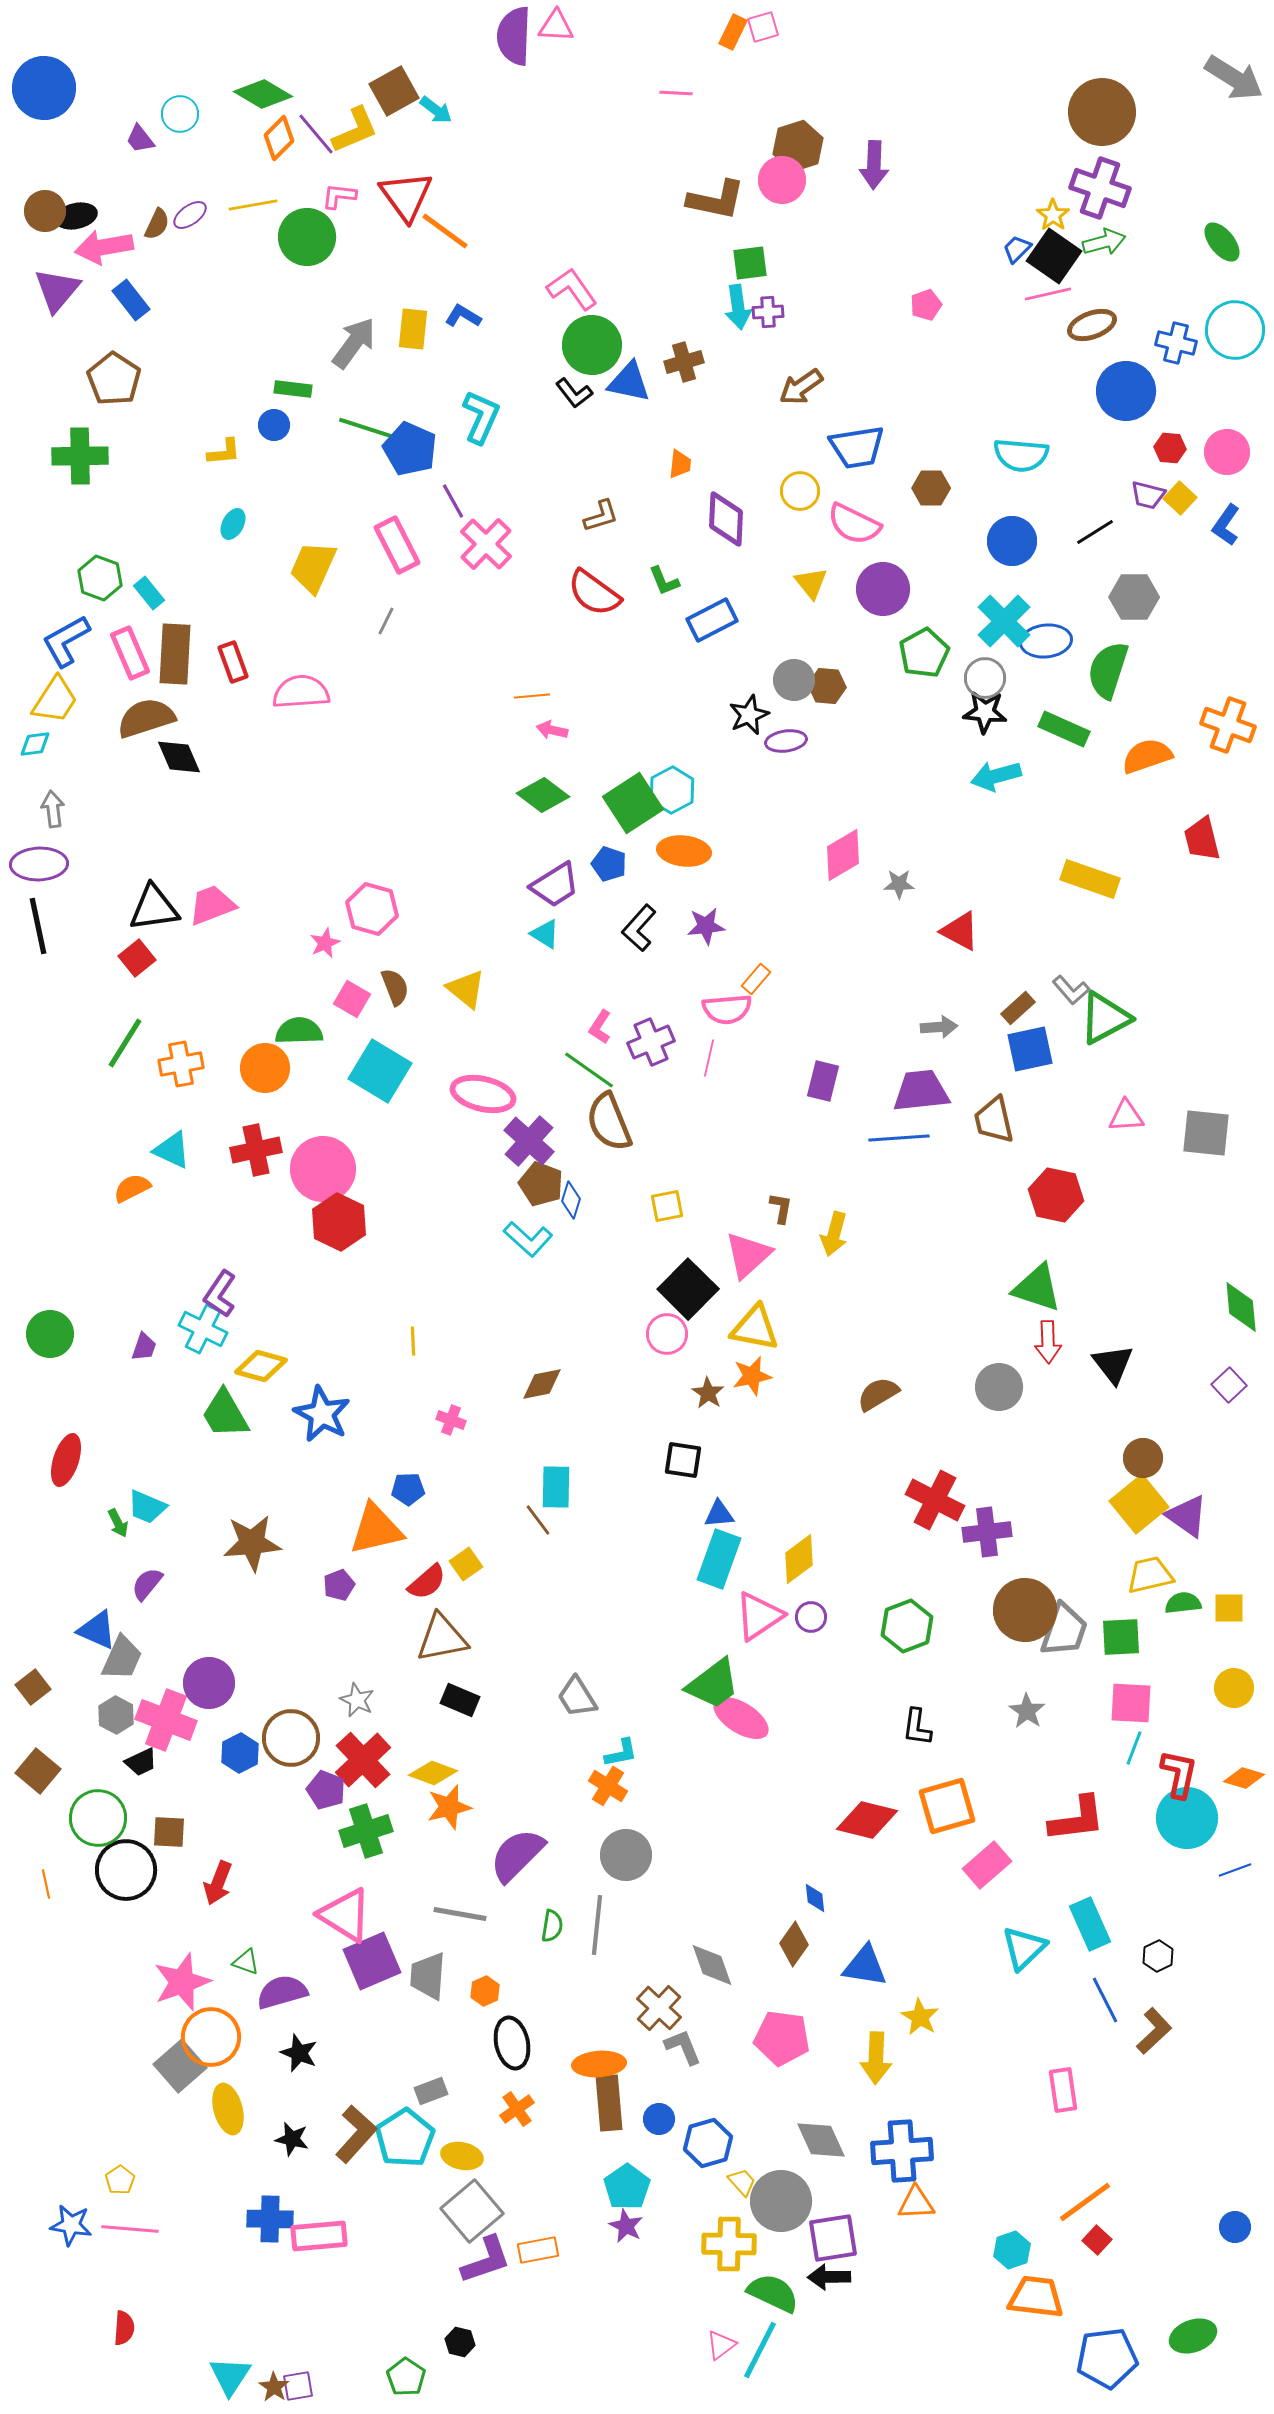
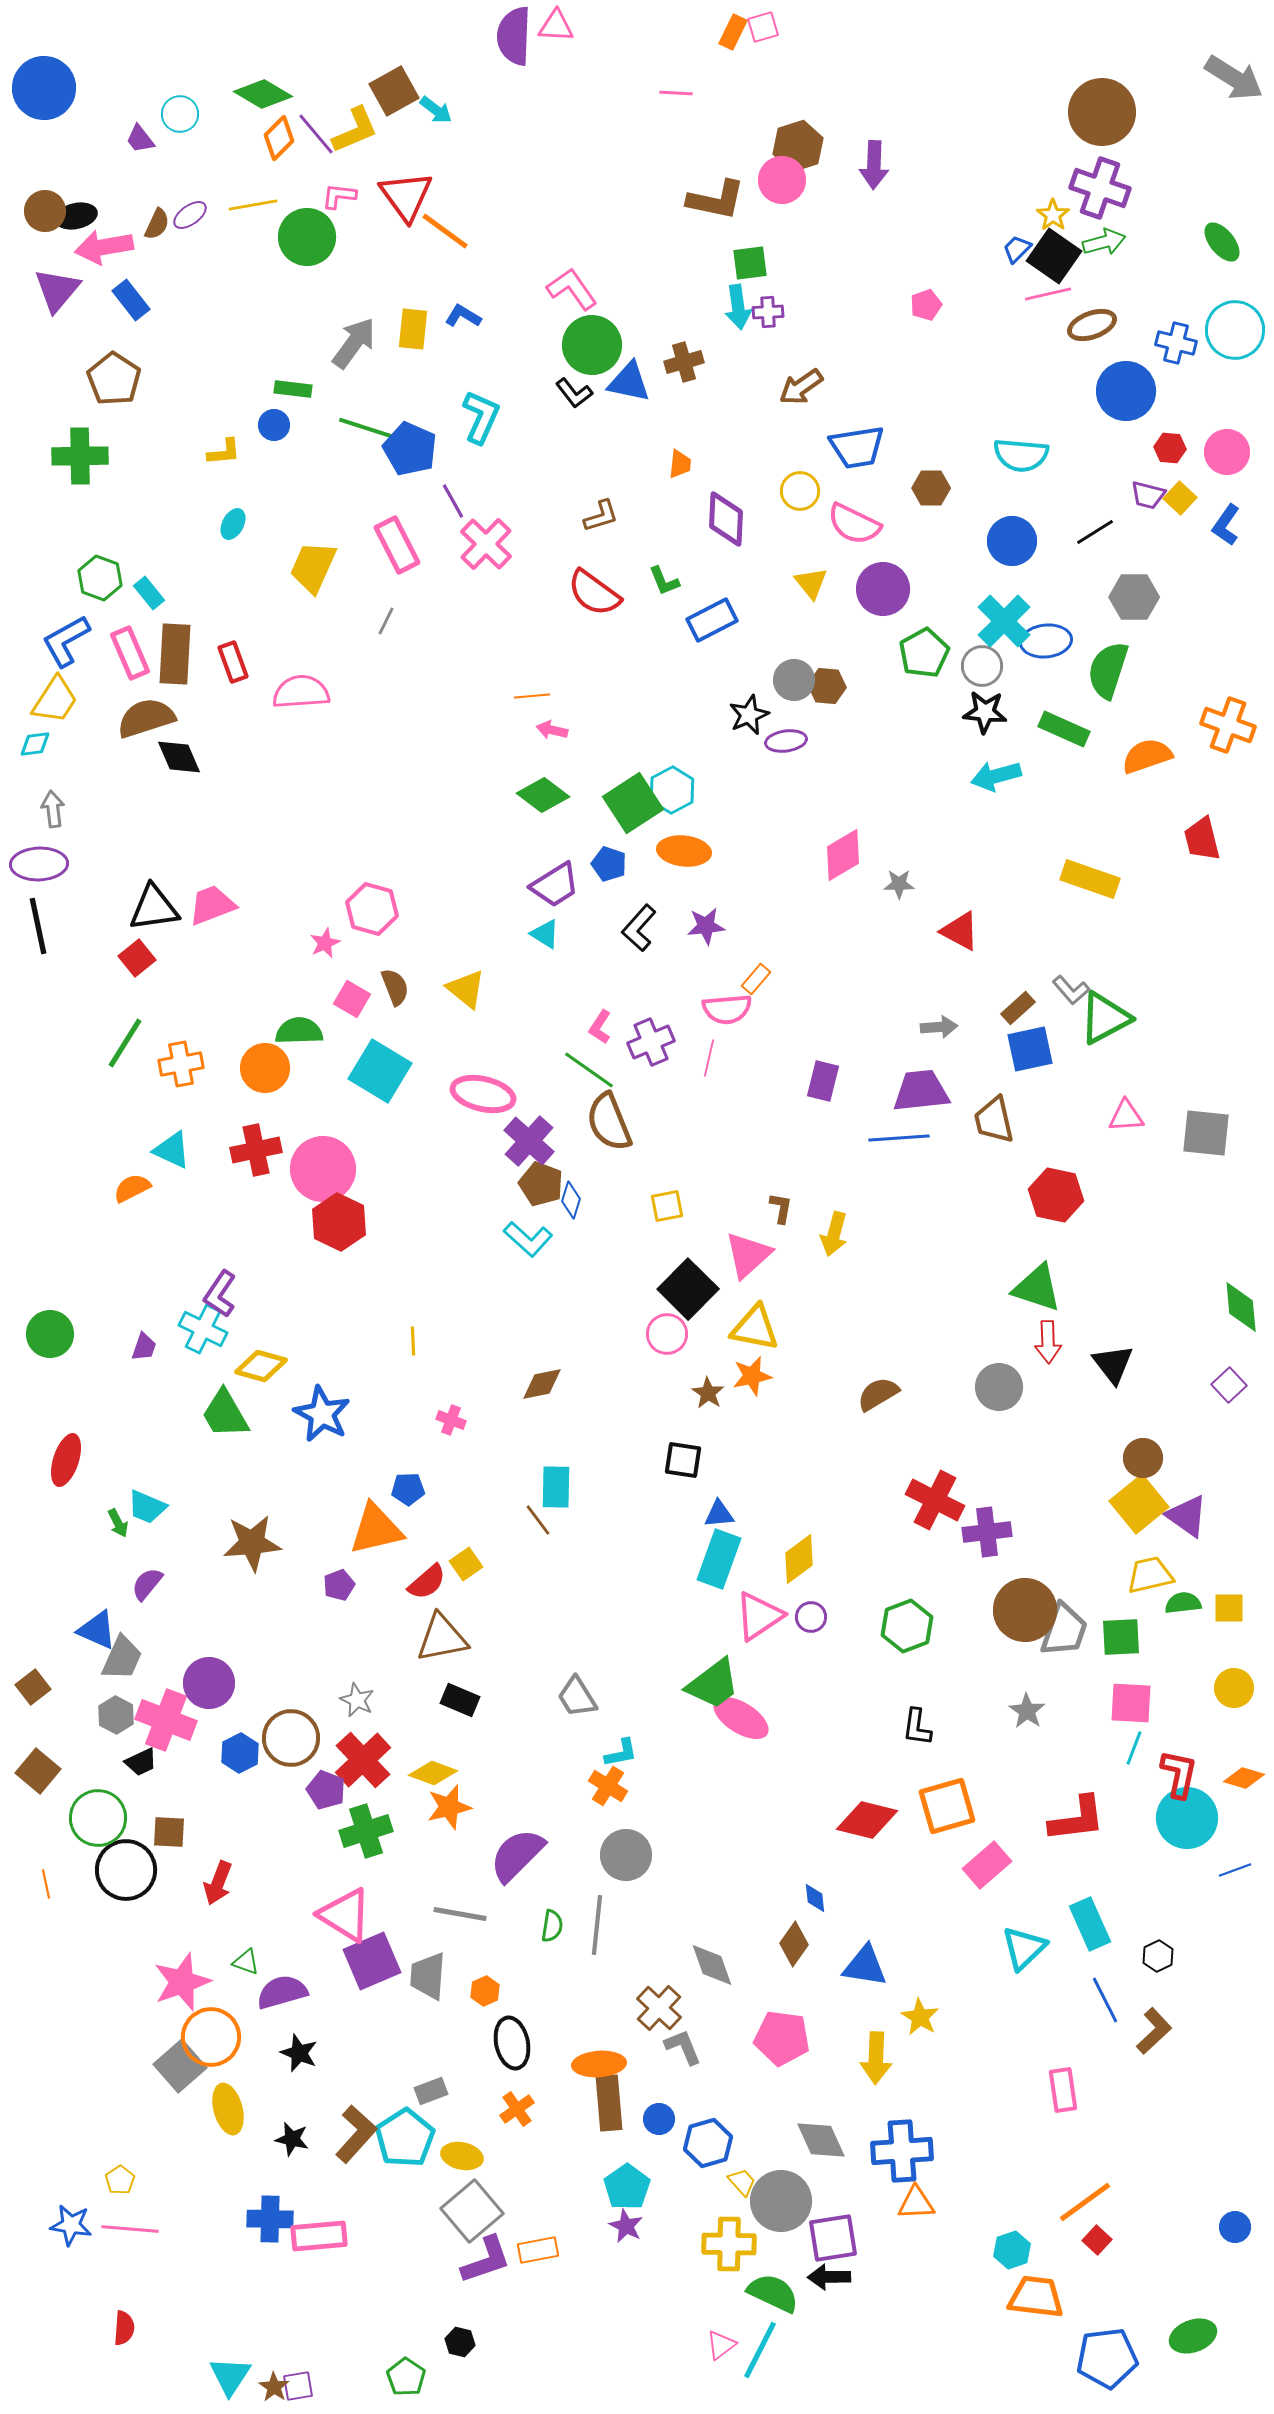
gray circle at (985, 678): moved 3 px left, 12 px up
